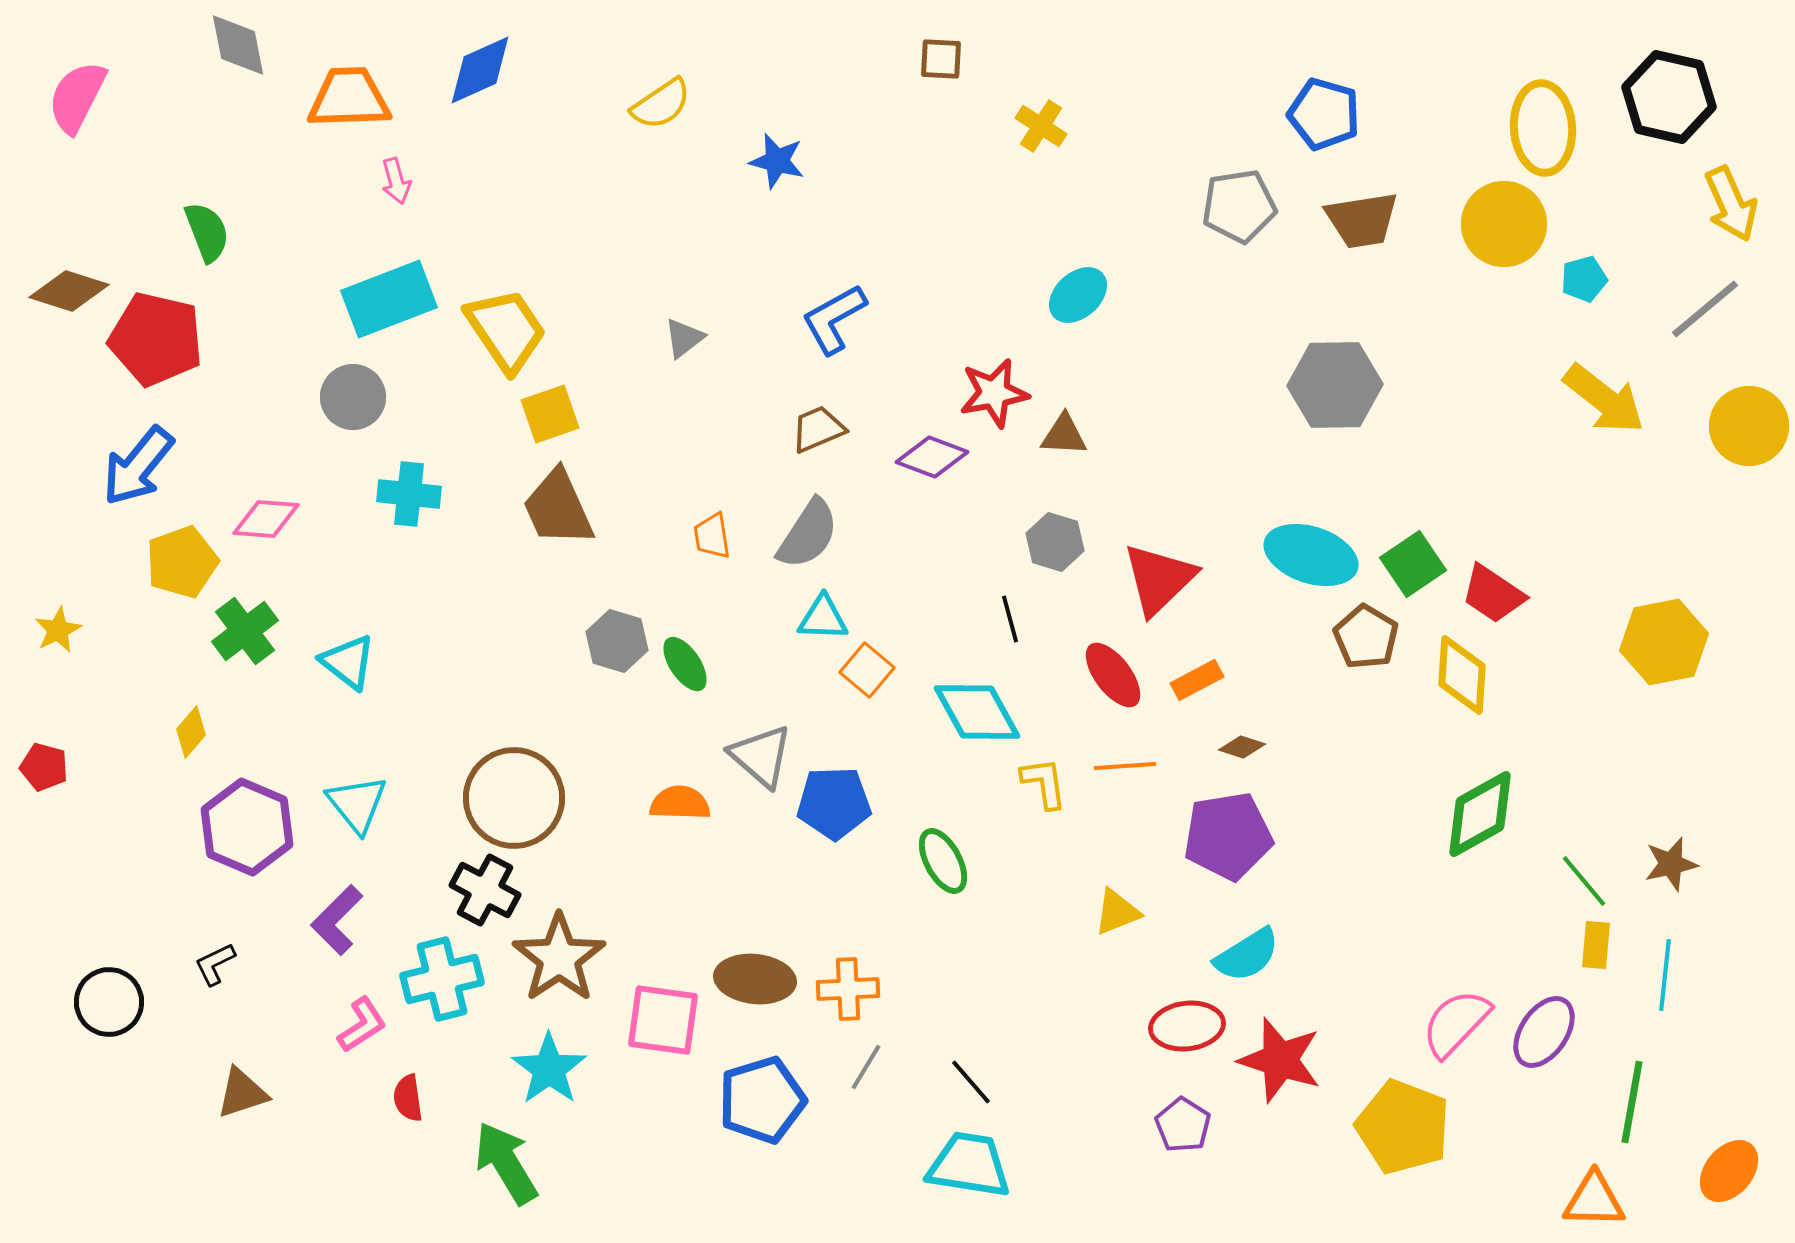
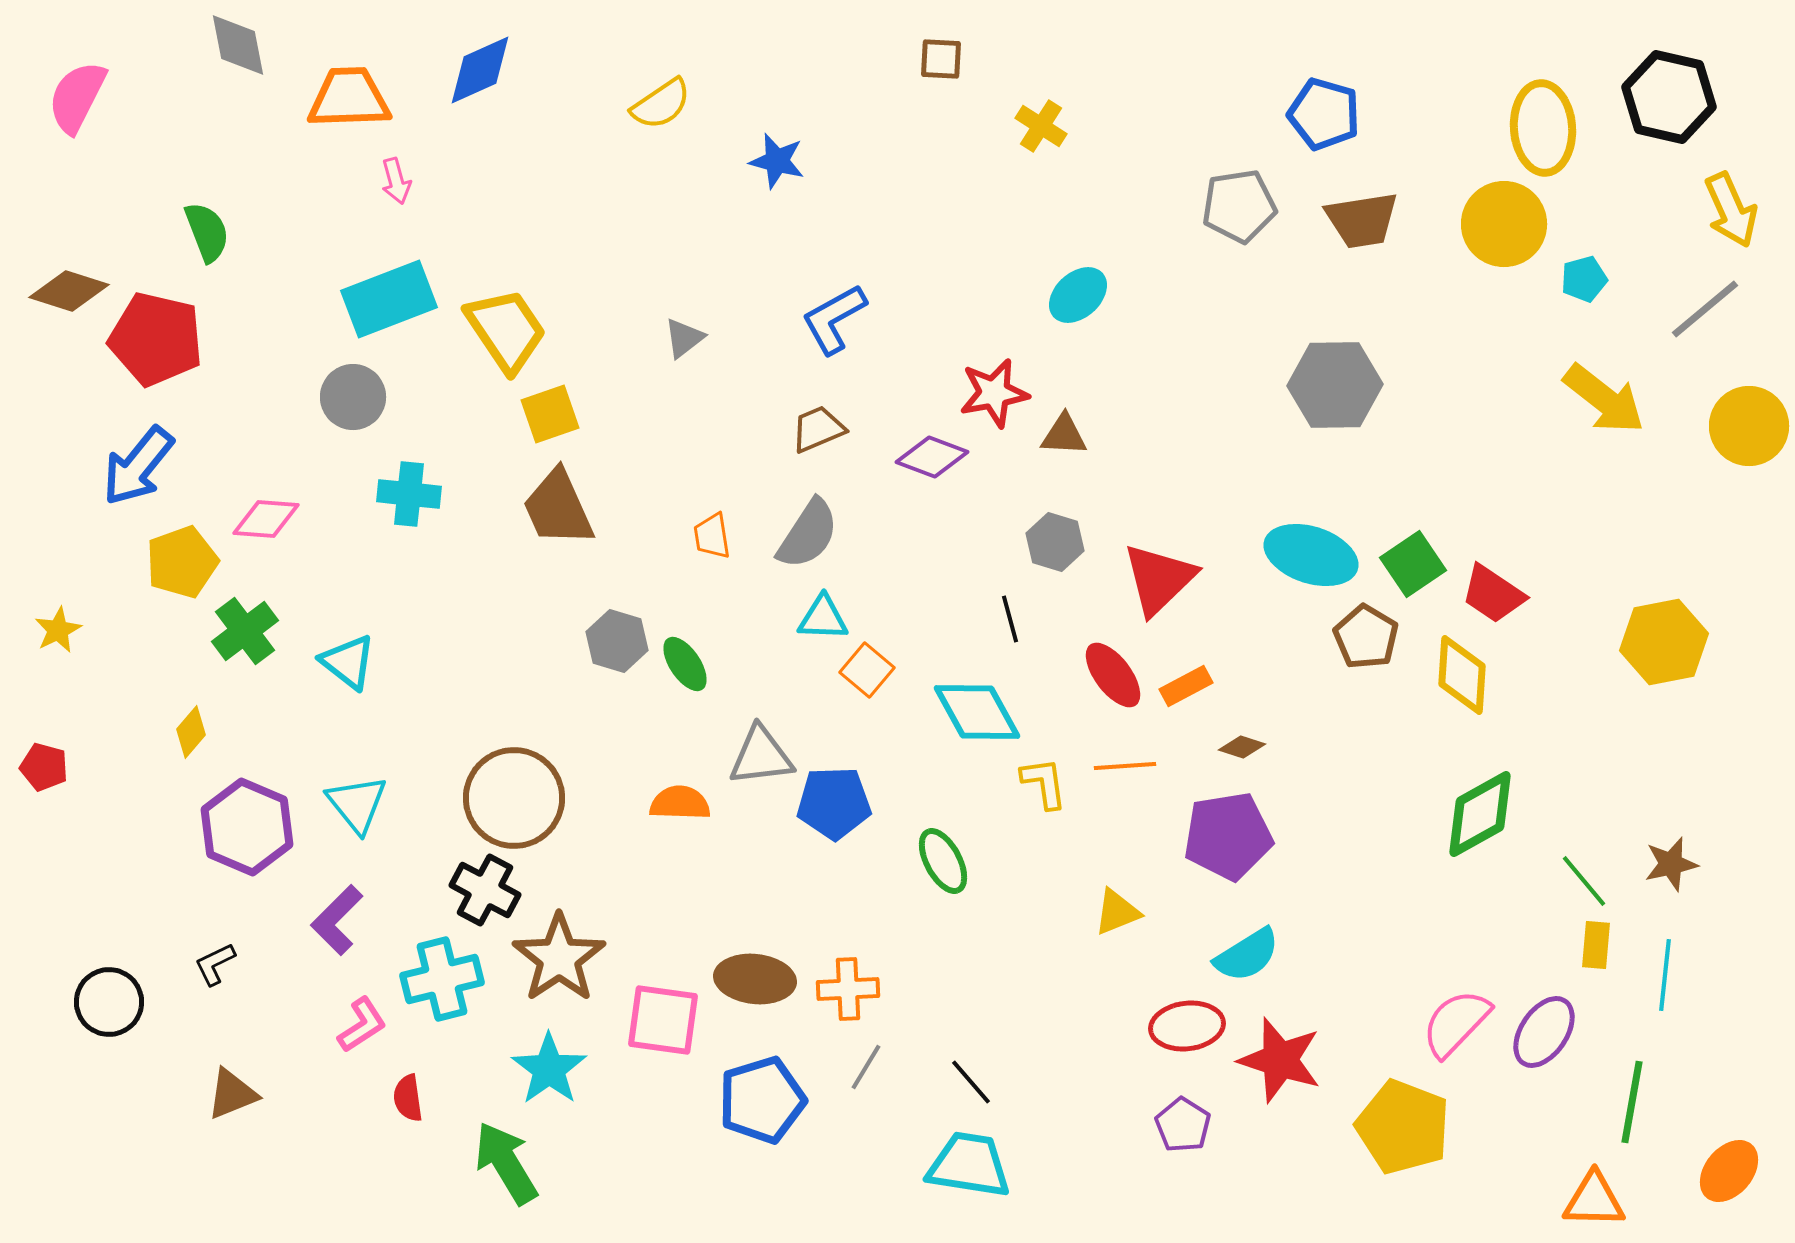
yellow arrow at (1731, 204): moved 6 px down
orange rectangle at (1197, 680): moved 11 px left, 6 px down
gray triangle at (761, 756): rotated 48 degrees counterclockwise
brown triangle at (242, 1093): moved 10 px left, 1 px down; rotated 4 degrees counterclockwise
